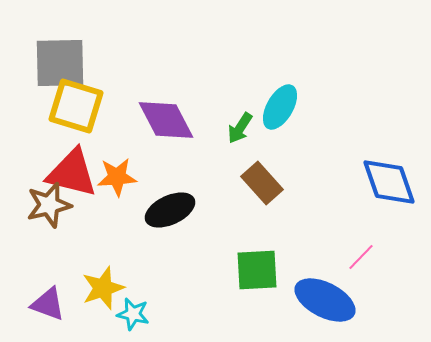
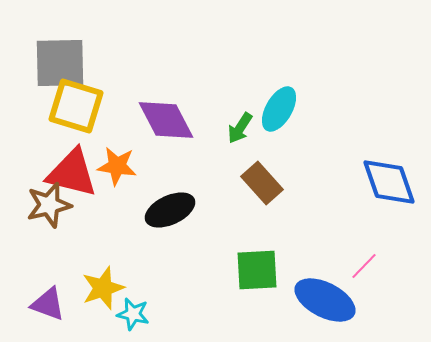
cyan ellipse: moved 1 px left, 2 px down
orange star: moved 11 px up; rotated 12 degrees clockwise
pink line: moved 3 px right, 9 px down
